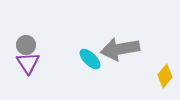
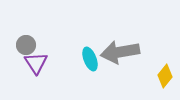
gray arrow: moved 3 px down
cyan ellipse: rotated 25 degrees clockwise
purple triangle: moved 8 px right
